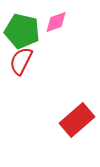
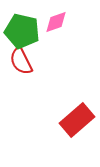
red semicircle: rotated 52 degrees counterclockwise
